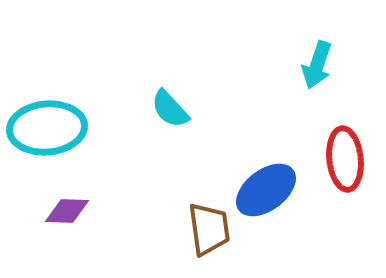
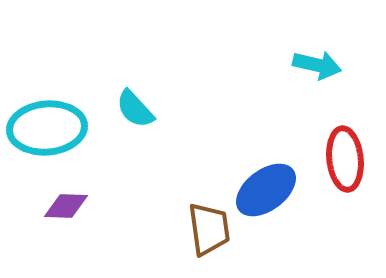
cyan arrow: rotated 96 degrees counterclockwise
cyan semicircle: moved 35 px left
purple diamond: moved 1 px left, 5 px up
